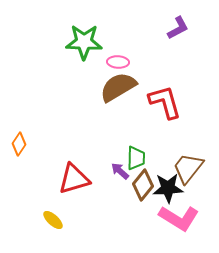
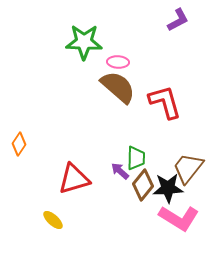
purple L-shape: moved 8 px up
brown semicircle: rotated 72 degrees clockwise
